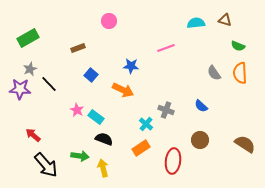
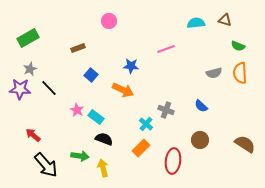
pink line: moved 1 px down
gray semicircle: rotated 70 degrees counterclockwise
black line: moved 4 px down
orange rectangle: rotated 12 degrees counterclockwise
